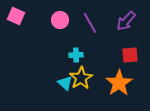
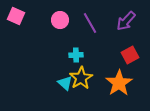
red square: rotated 24 degrees counterclockwise
